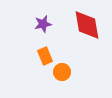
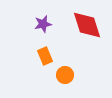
red diamond: rotated 8 degrees counterclockwise
orange circle: moved 3 px right, 3 px down
